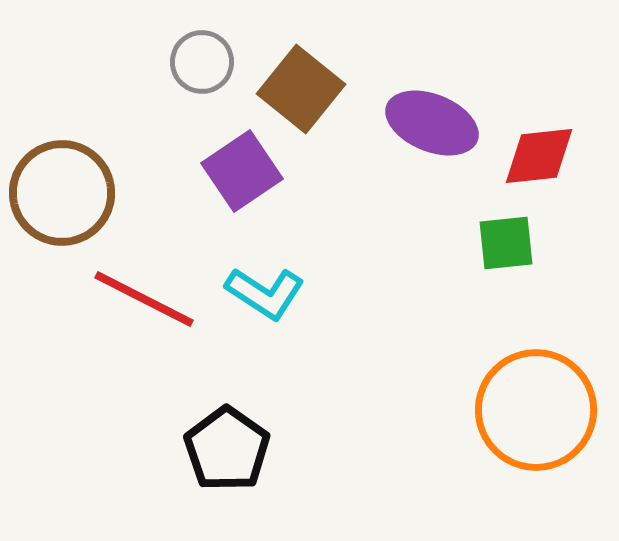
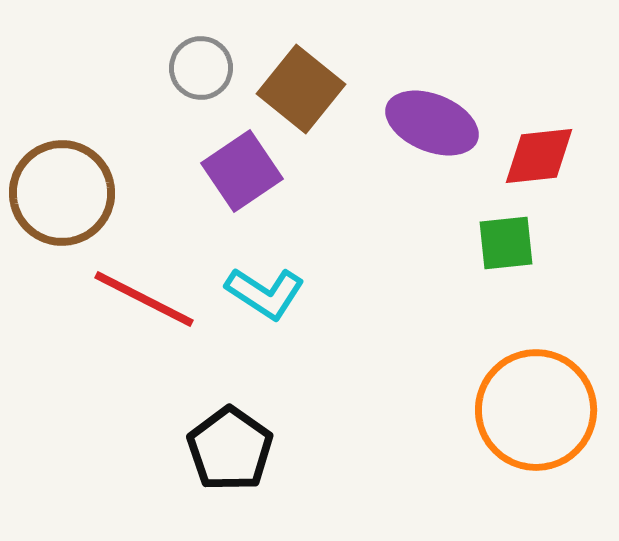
gray circle: moved 1 px left, 6 px down
black pentagon: moved 3 px right
